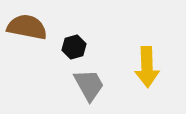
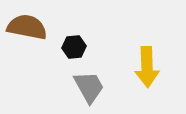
black hexagon: rotated 10 degrees clockwise
gray trapezoid: moved 2 px down
